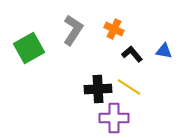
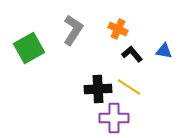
orange cross: moved 4 px right
